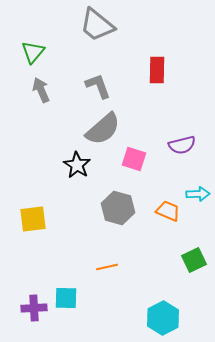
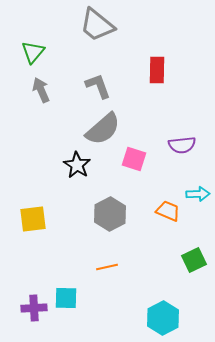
purple semicircle: rotated 8 degrees clockwise
gray hexagon: moved 8 px left, 6 px down; rotated 16 degrees clockwise
